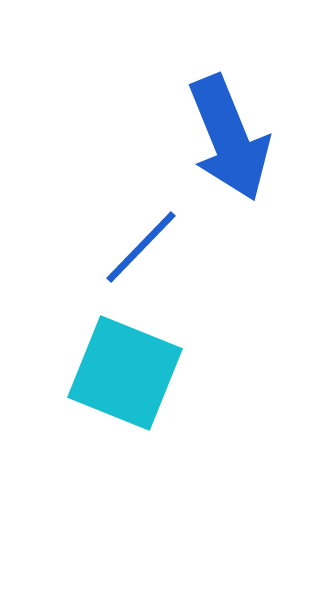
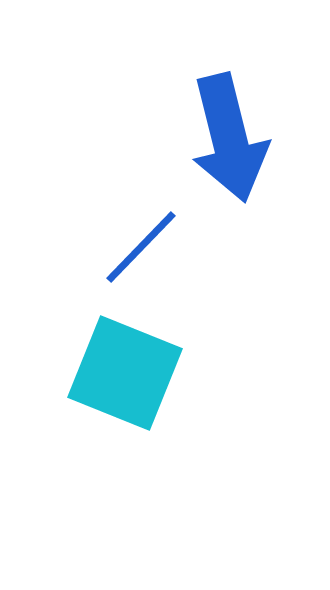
blue arrow: rotated 8 degrees clockwise
